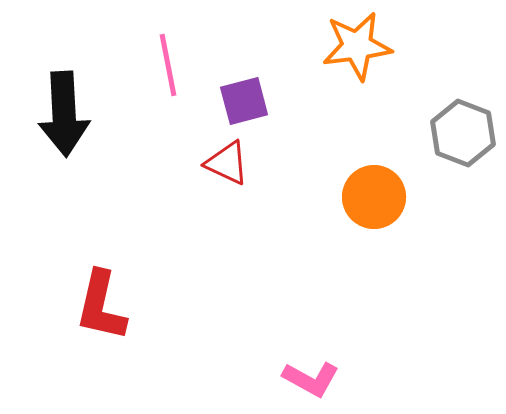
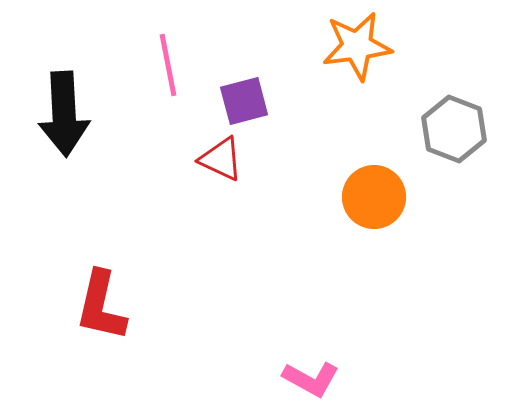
gray hexagon: moved 9 px left, 4 px up
red triangle: moved 6 px left, 4 px up
